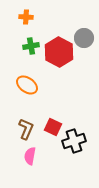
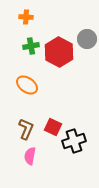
gray circle: moved 3 px right, 1 px down
